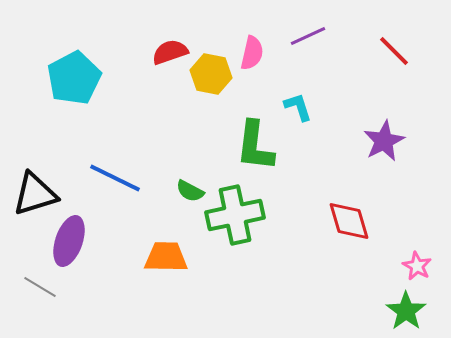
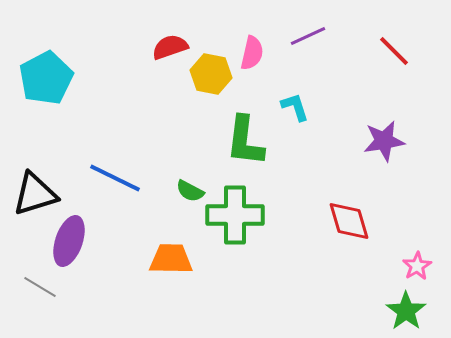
red semicircle: moved 5 px up
cyan pentagon: moved 28 px left
cyan L-shape: moved 3 px left
purple star: rotated 18 degrees clockwise
green L-shape: moved 10 px left, 5 px up
green cross: rotated 12 degrees clockwise
orange trapezoid: moved 5 px right, 2 px down
pink star: rotated 12 degrees clockwise
